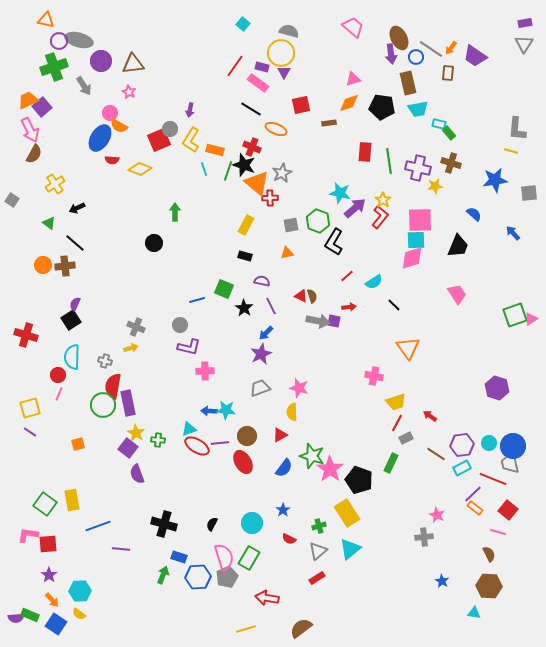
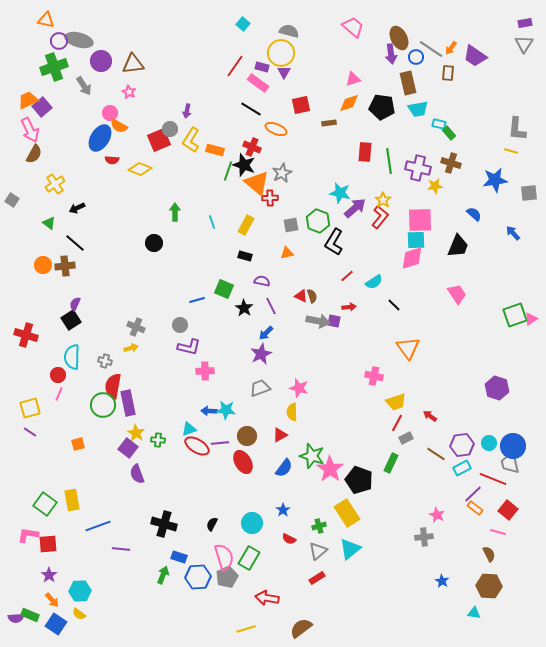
purple arrow at (190, 110): moved 3 px left, 1 px down
cyan line at (204, 169): moved 8 px right, 53 px down
